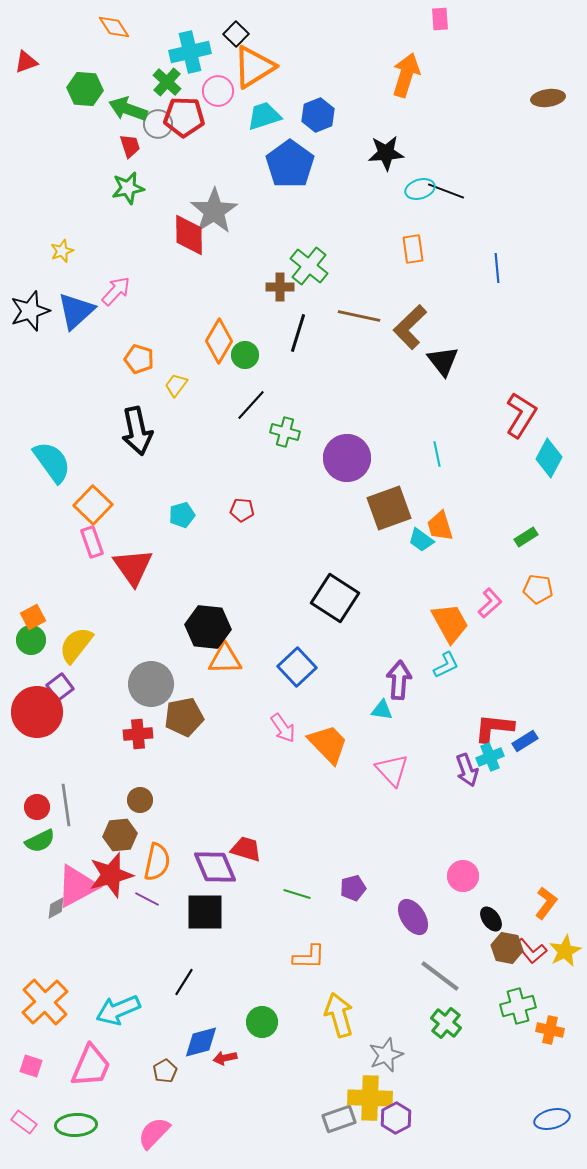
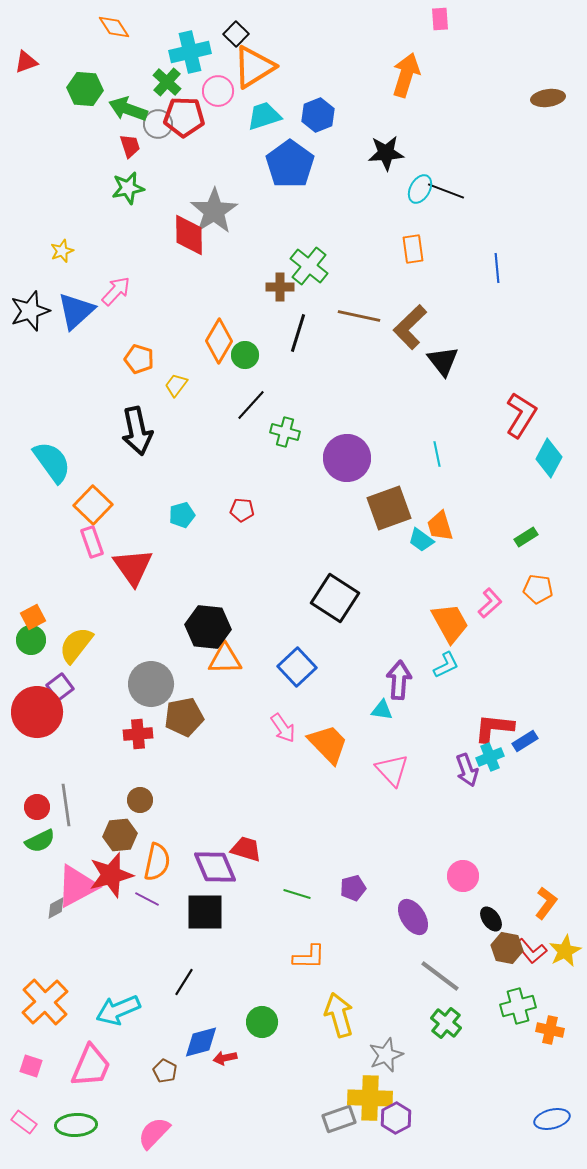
cyan ellipse at (420, 189): rotated 44 degrees counterclockwise
brown pentagon at (165, 1071): rotated 15 degrees counterclockwise
